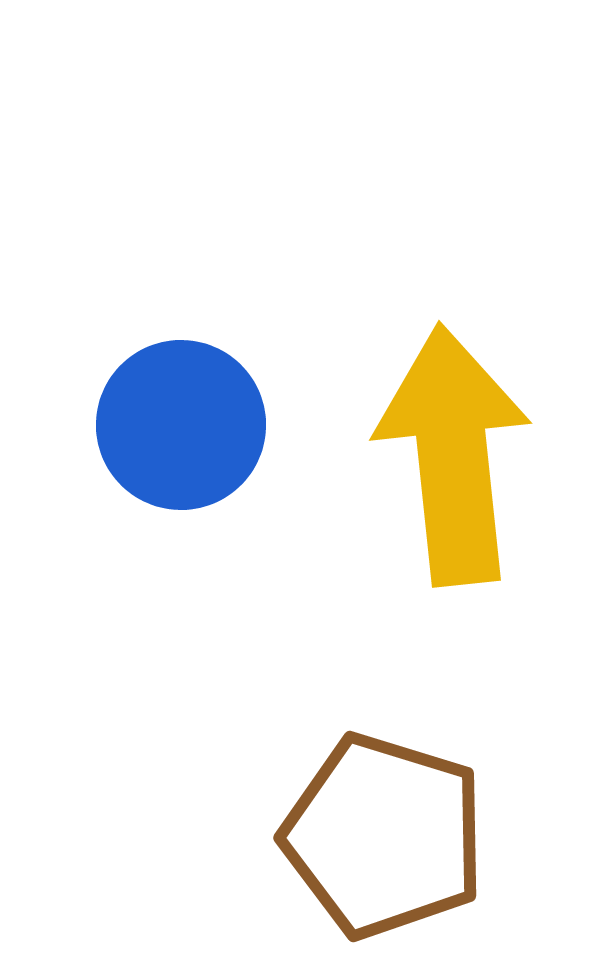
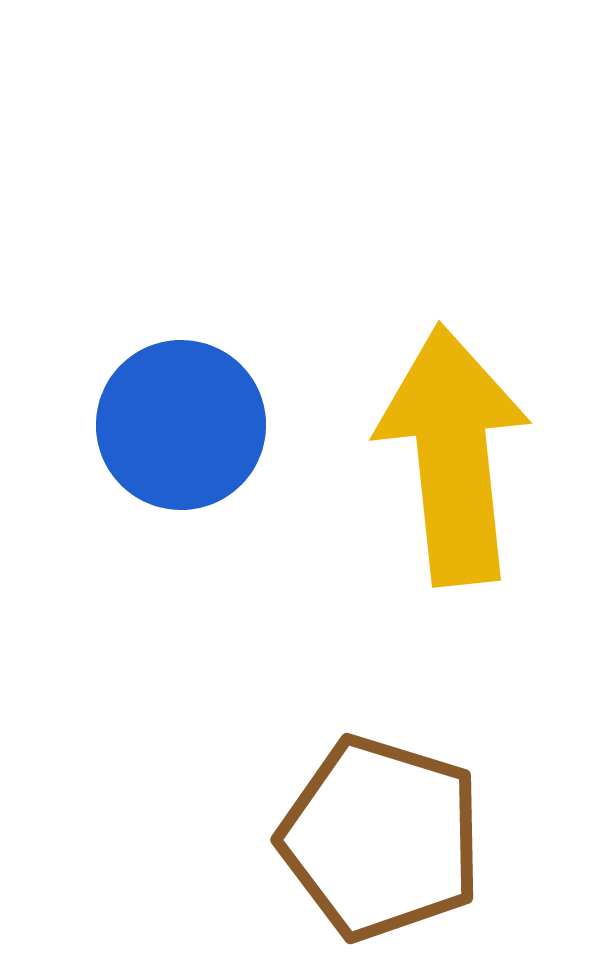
brown pentagon: moved 3 px left, 2 px down
